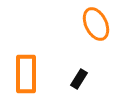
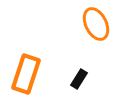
orange rectangle: rotated 18 degrees clockwise
